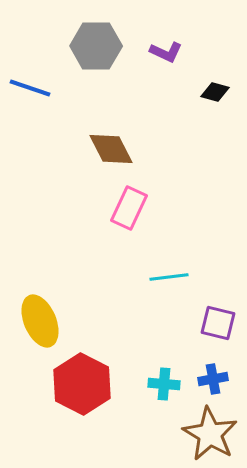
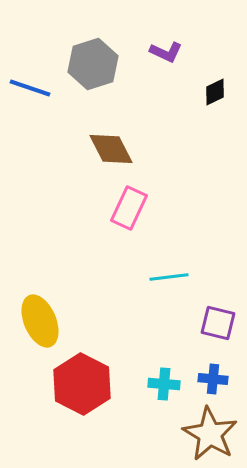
gray hexagon: moved 3 px left, 18 px down; rotated 18 degrees counterclockwise
black diamond: rotated 40 degrees counterclockwise
blue cross: rotated 16 degrees clockwise
